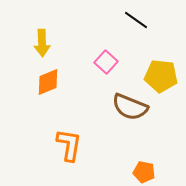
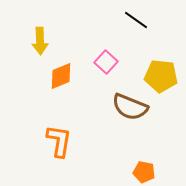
yellow arrow: moved 2 px left, 2 px up
orange diamond: moved 13 px right, 6 px up
orange L-shape: moved 10 px left, 4 px up
